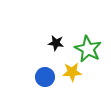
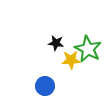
yellow star: moved 1 px left, 12 px up
blue circle: moved 9 px down
